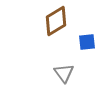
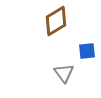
blue square: moved 9 px down
